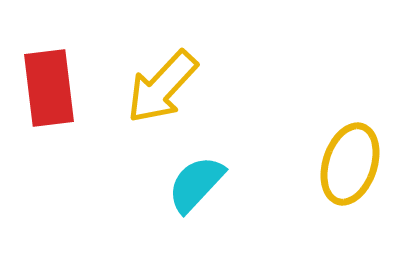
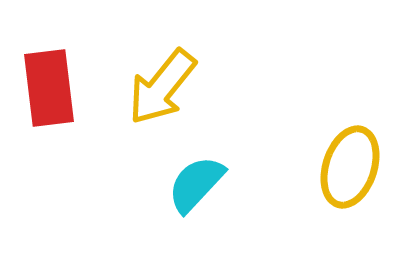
yellow arrow: rotated 4 degrees counterclockwise
yellow ellipse: moved 3 px down
